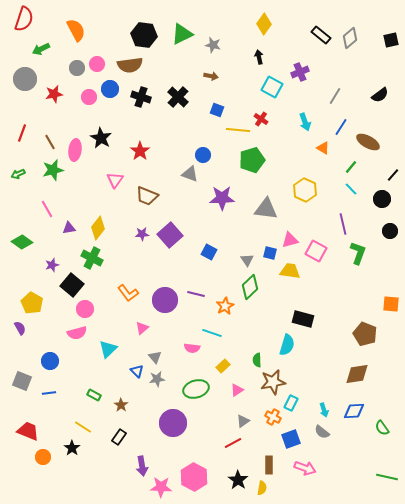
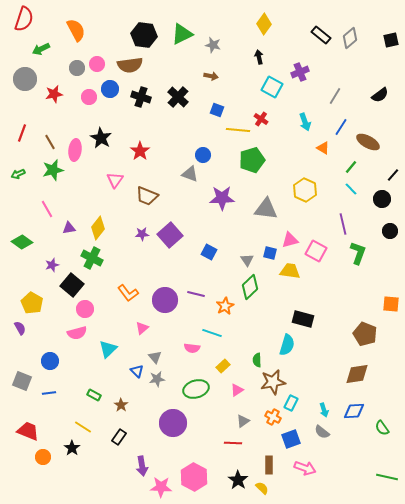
red line at (233, 443): rotated 30 degrees clockwise
yellow semicircle at (262, 488): rotated 56 degrees counterclockwise
